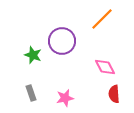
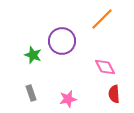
pink star: moved 3 px right, 1 px down
